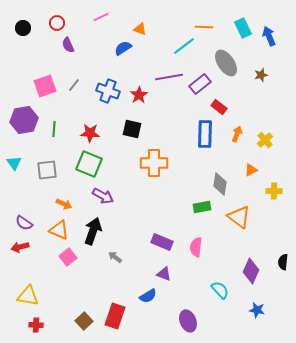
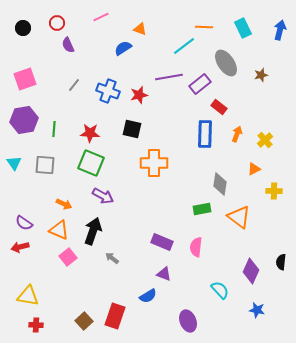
blue arrow at (269, 36): moved 11 px right, 6 px up; rotated 36 degrees clockwise
pink square at (45, 86): moved 20 px left, 7 px up
red star at (139, 95): rotated 18 degrees clockwise
green square at (89, 164): moved 2 px right, 1 px up
gray square at (47, 170): moved 2 px left, 5 px up; rotated 10 degrees clockwise
orange triangle at (251, 170): moved 3 px right, 1 px up
green rectangle at (202, 207): moved 2 px down
gray arrow at (115, 257): moved 3 px left, 1 px down
black semicircle at (283, 262): moved 2 px left
